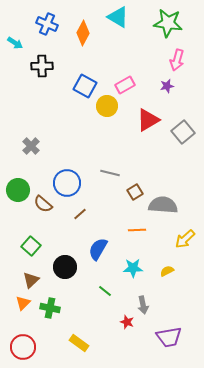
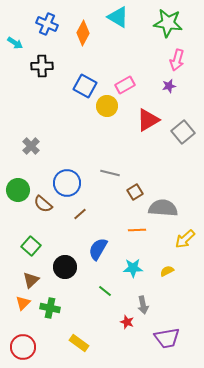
purple star: moved 2 px right
gray semicircle: moved 3 px down
purple trapezoid: moved 2 px left, 1 px down
